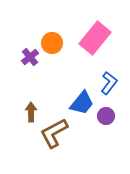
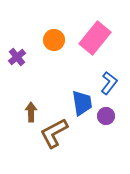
orange circle: moved 2 px right, 3 px up
purple cross: moved 13 px left
blue trapezoid: rotated 48 degrees counterclockwise
